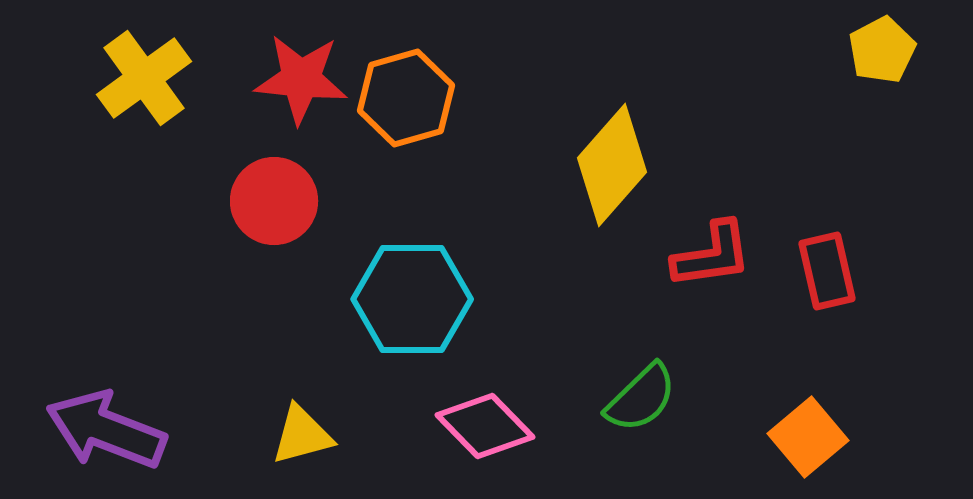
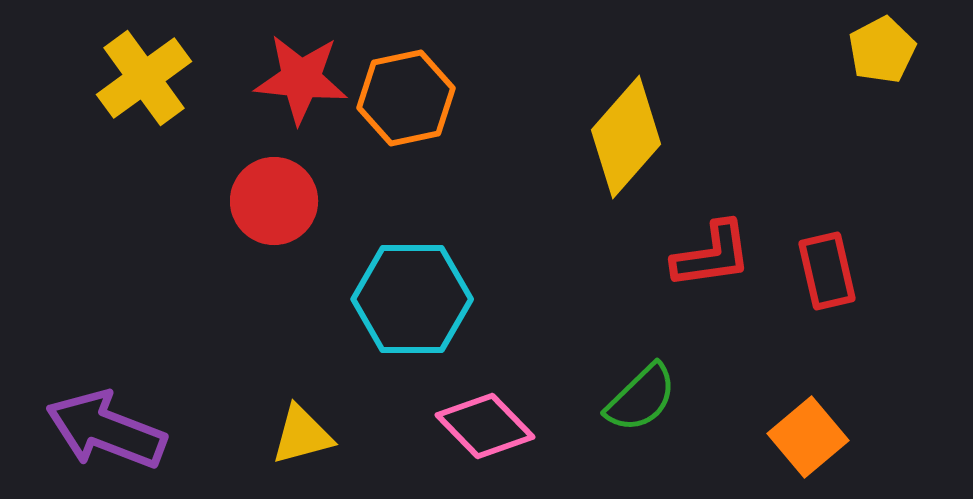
orange hexagon: rotated 4 degrees clockwise
yellow diamond: moved 14 px right, 28 px up
